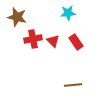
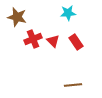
red cross: rotated 12 degrees counterclockwise
